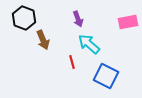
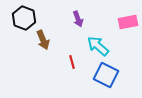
cyan arrow: moved 9 px right, 2 px down
blue square: moved 1 px up
